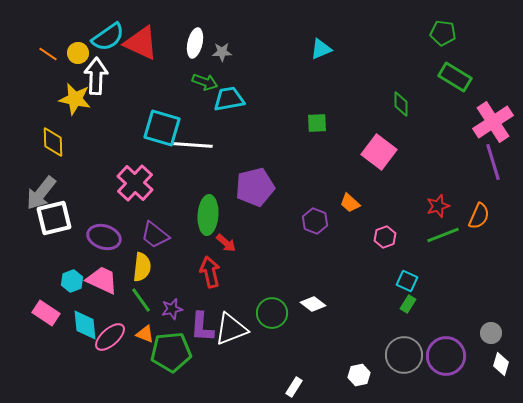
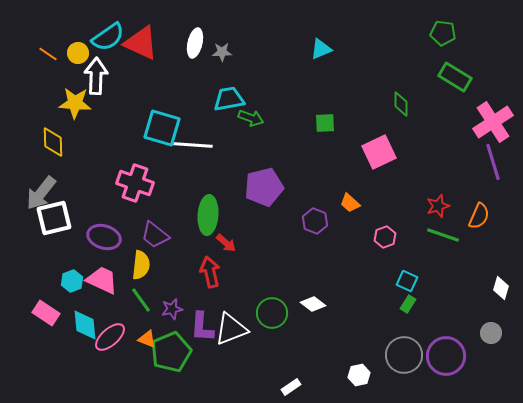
green arrow at (205, 82): moved 46 px right, 36 px down
yellow star at (75, 99): moved 4 px down; rotated 8 degrees counterclockwise
green square at (317, 123): moved 8 px right
pink square at (379, 152): rotated 28 degrees clockwise
pink cross at (135, 183): rotated 24 degrees counterclockwise
purple pentagon at (255, 187): moved 9 px right
green line at (443, 235): rotated 40 degrees clockwise
yellow semicircle at (142, 267): moved 1 px left, 2 px up
orange triangle at (145, 334): moved 2 px right, 5 px down
green pentagon at (171, 352): rotated 18 degrees counterclockwise
white diamond at (501, 364): moved 76 px up
white rectangle at (294, 387): moved 3 px left; rotated 24 degrees clockwise
